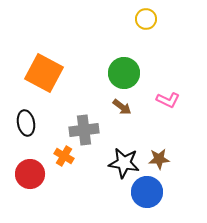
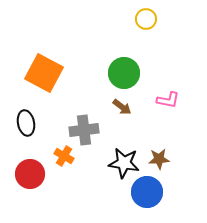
pink L-shape: rotated 15 degrees counterclockwise
